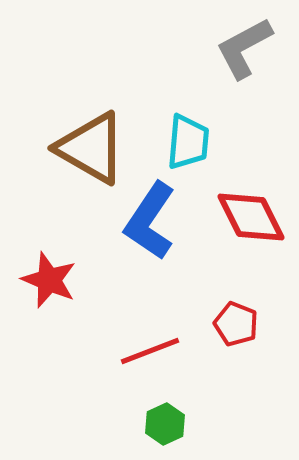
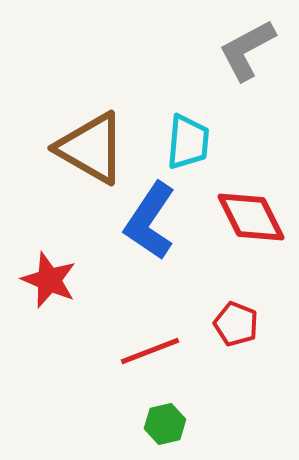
gray L-shape: moved 3 px right, 2 px down
green hexagon: rotated 12 degrees clockwise
